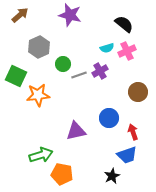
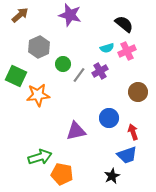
gray line: rotated 35 degrees counterclockwise
green arrow: moved 1 px left, 2 px down
